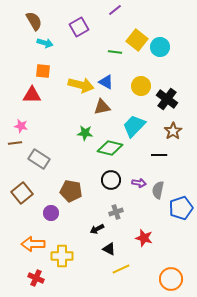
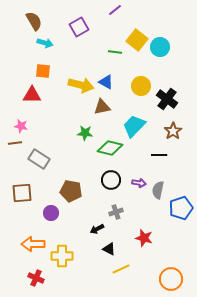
brown square: rotated 35 degrees clockwise
